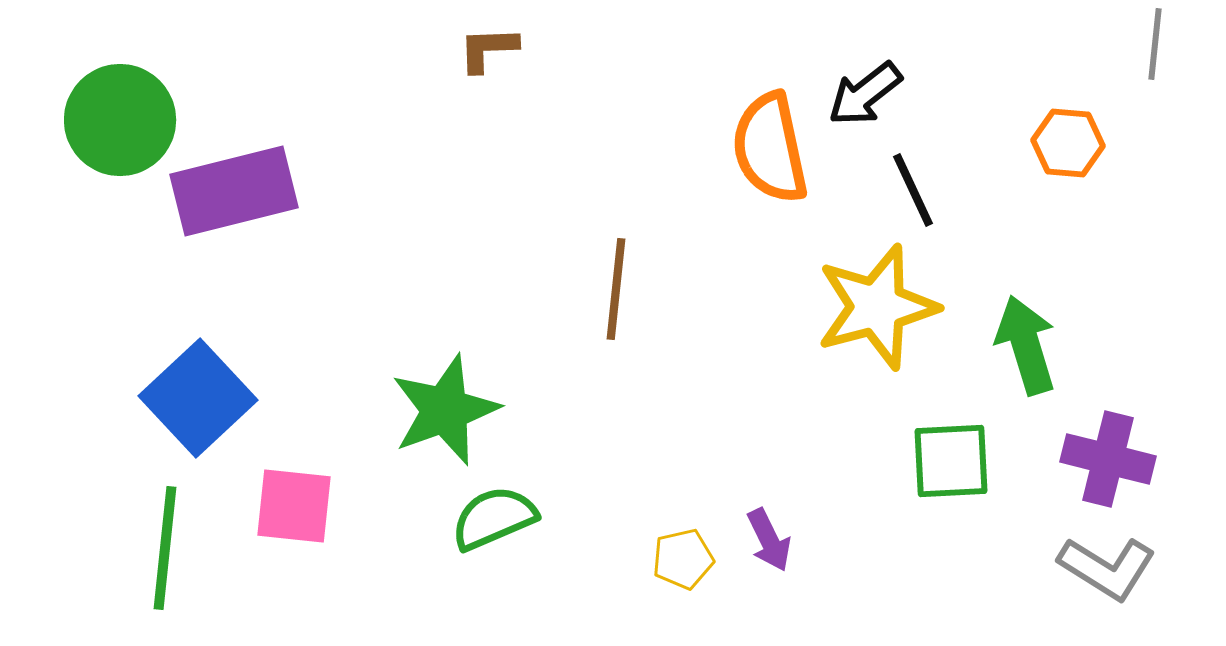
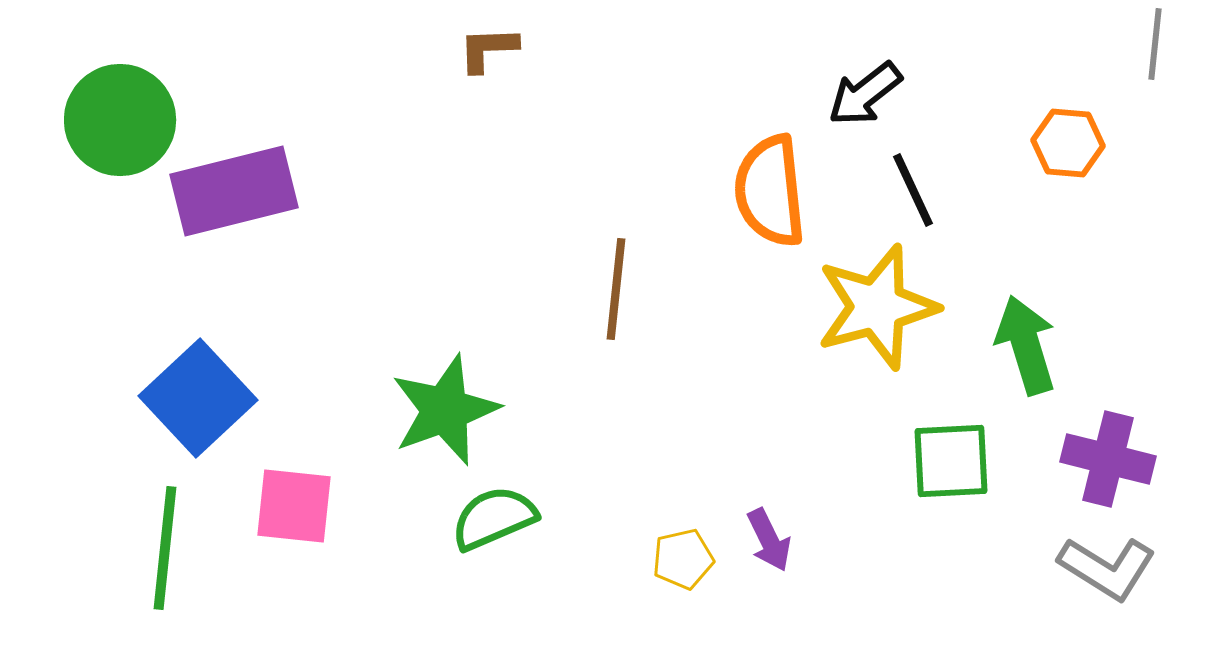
orange semicircle: moved 43 px down; rotated 6 degrees clockwise
